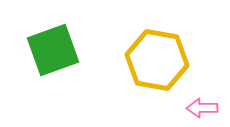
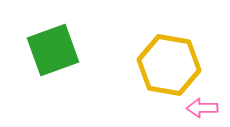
yellow hexagon: moved 12 px right, 5 px down
